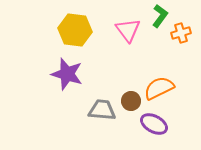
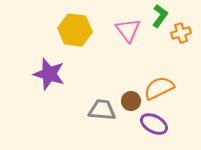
purple star: moved 18 px left
